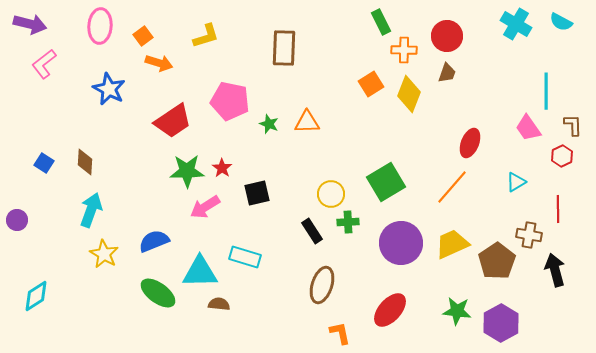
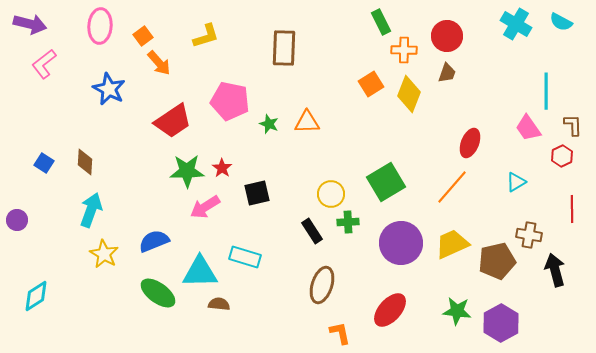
orange arrow at (159, 63): rotated 32 degrees clockwise
red line at (558, 209): moved 14 px right
brown pentagon at (497, 261): rotated 21 degrees clockwise
